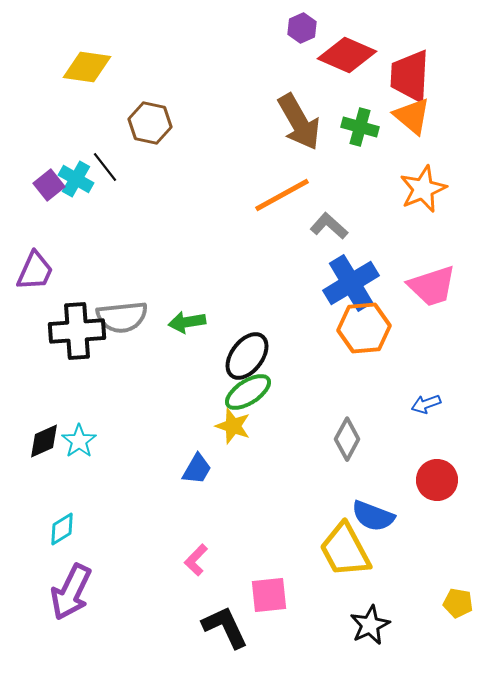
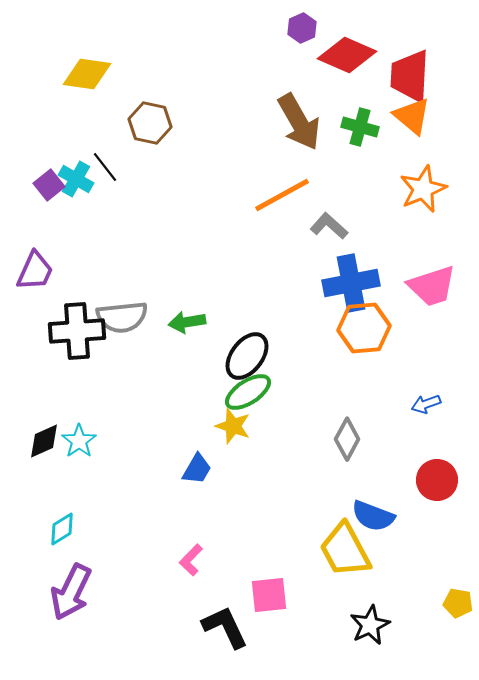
yellow diamond: moved 7 px down
blue cross: rotated 20 degrees clockwise
pink L-shape: moved 5 px left
